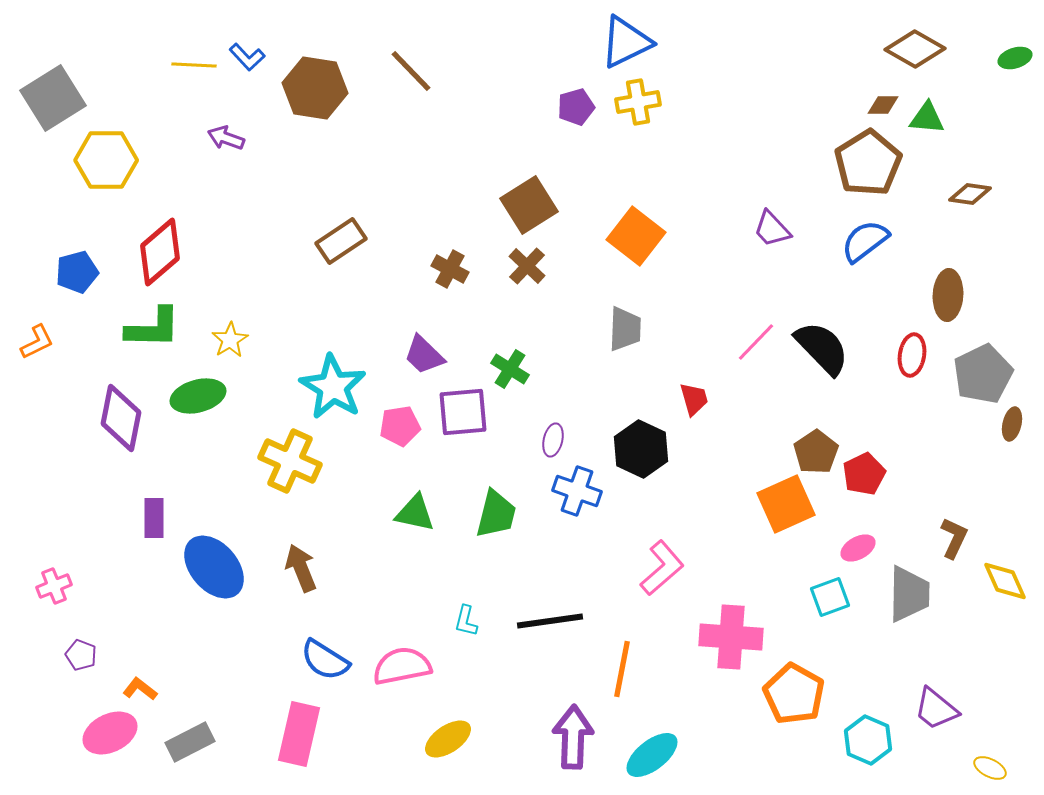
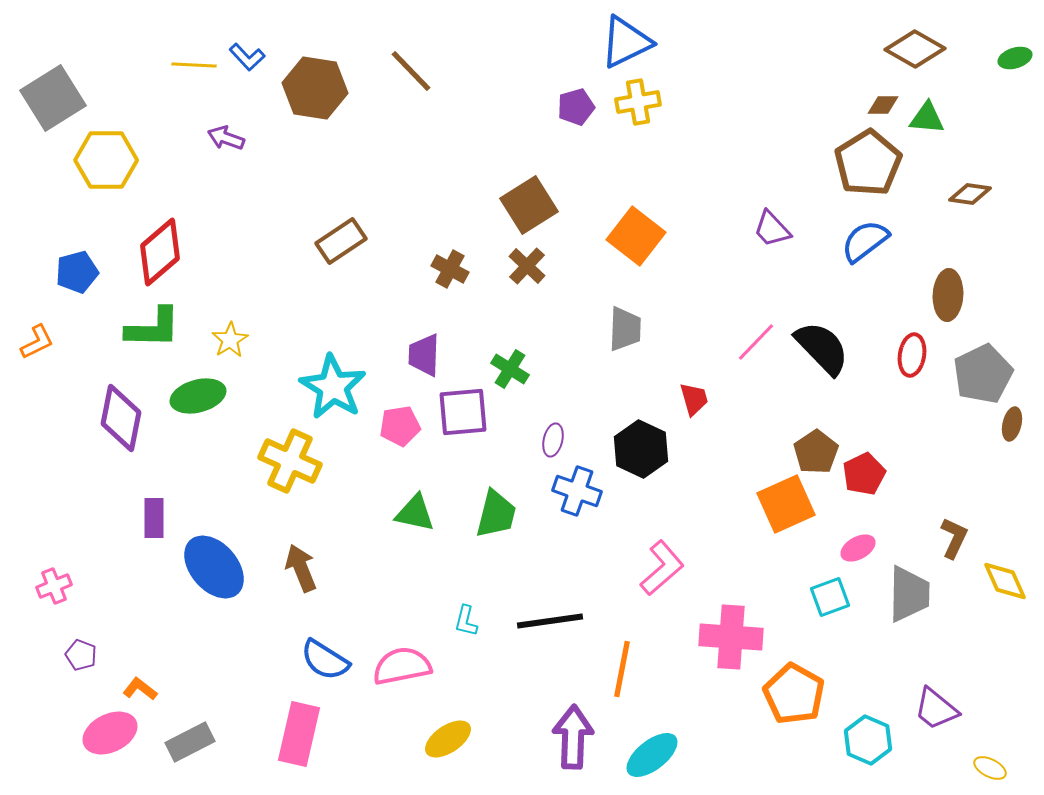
purple trapezoid at (424, 355): rotated 48 degrees clockwise
